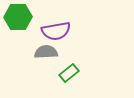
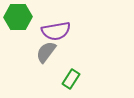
gray semicircle: rotated 50 degrees counterclockwise
green rectangle: moved 2 px right, 6 px down; rotated 18 degrees counterclockwise
